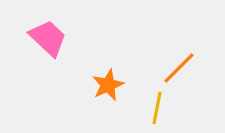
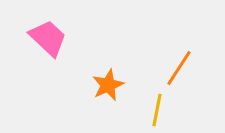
orange line: rotated 12 degrees counterclockwise
yellow line: moved 2 px down
